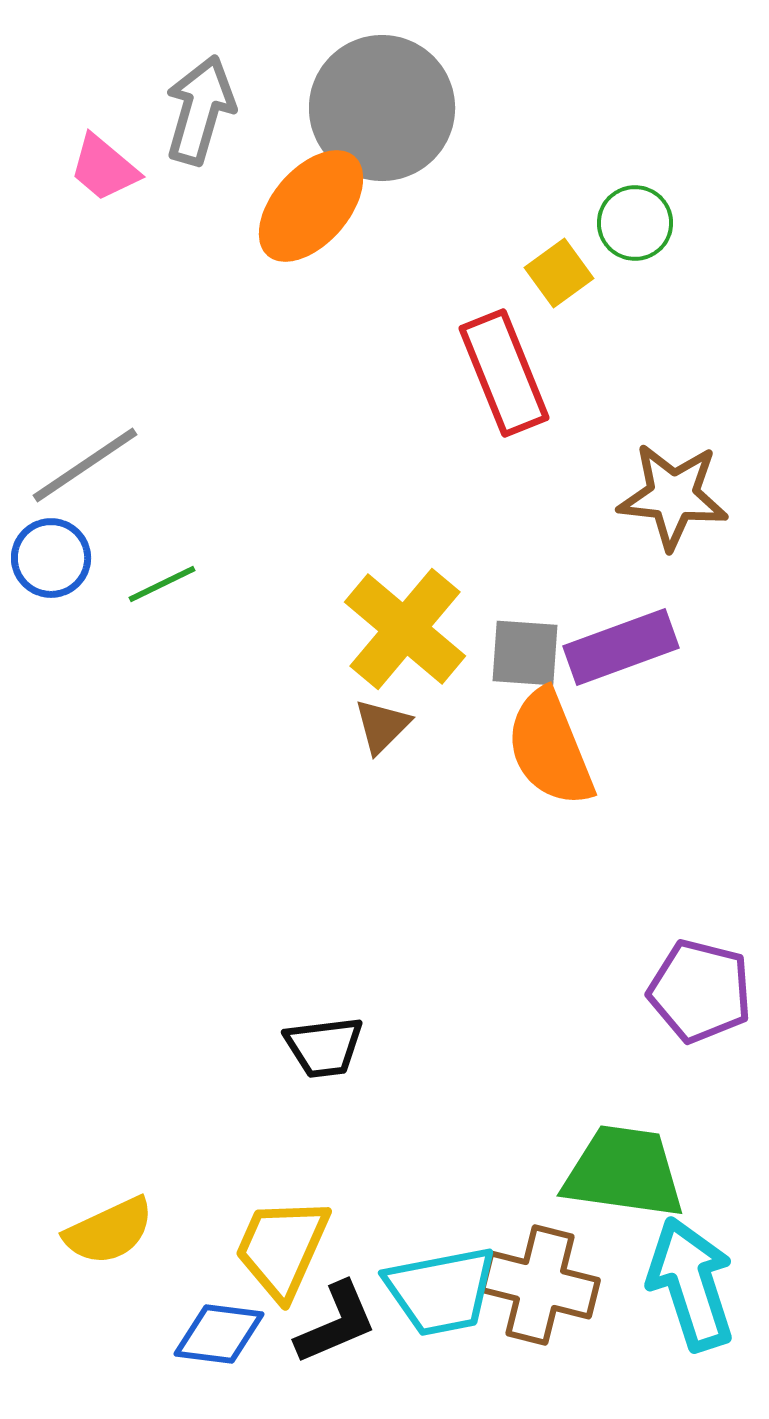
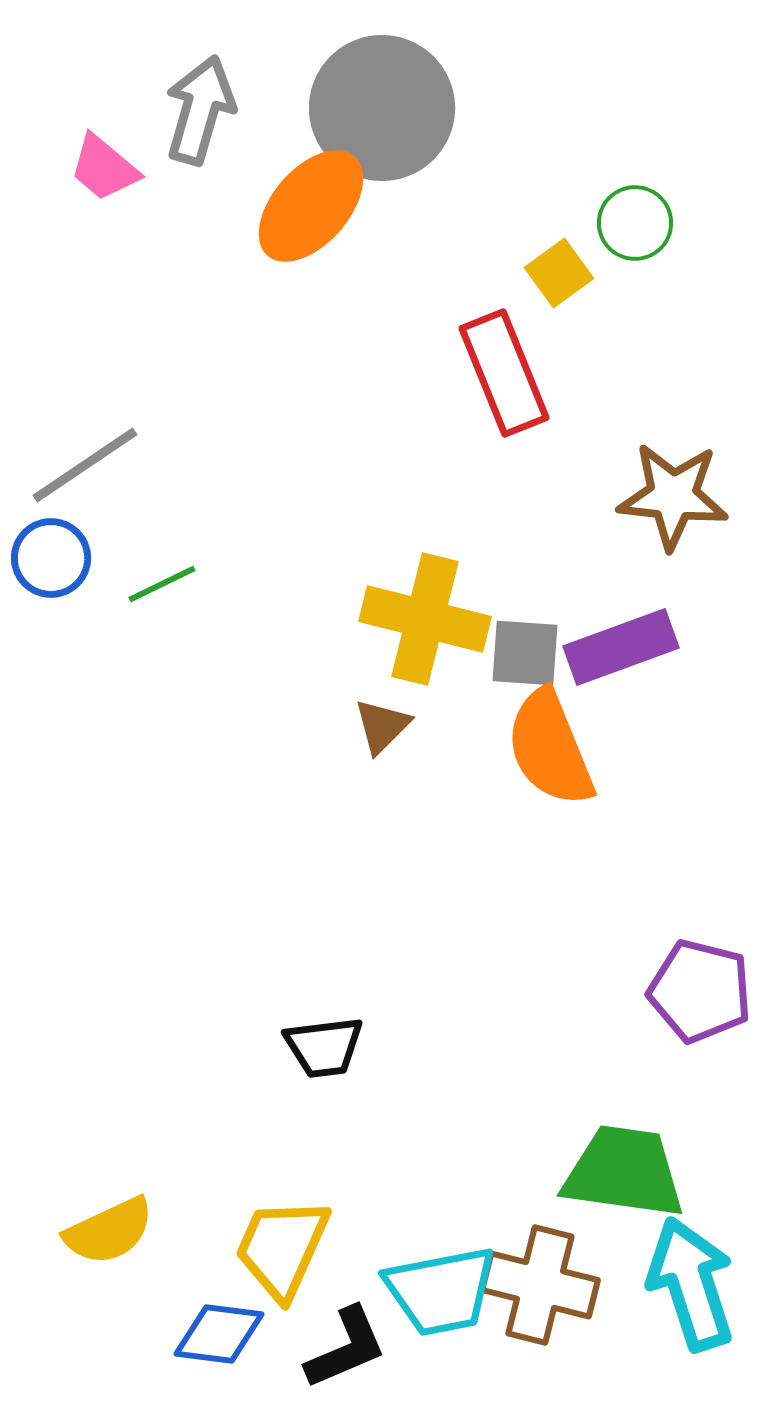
yellow cross: moved 20 px right, 10 px up; rotated 26 degrees counterclockwise
black L-shape: moved 10 px right, 25 px down
